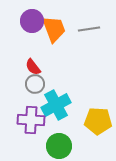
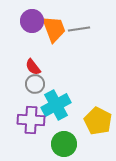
gray line: moved 10 px left
yellow pentagon: rotated 24 degrees clockwise
green circle: moved 5 px right, 2 px up
